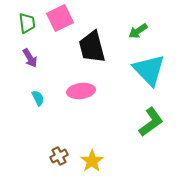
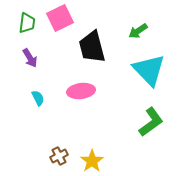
green trapezoid: rotated 15 degrees clockwise
